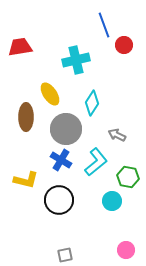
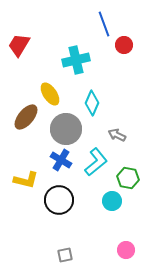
blue line: moved 1 px up
red trapezoid: moved 1 px left, 2 px up; rotated 50 degrees counterclockwise
cyan diamond: rotated 10 degrees counterclockwise
brown ellipse: rotated 40 degrees clockwise
green hexagon: moved 1 px down
